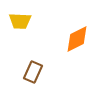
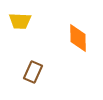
orange diamond: moved 1 px right, 1 px up; rotated 64 degrees counterclockwise
